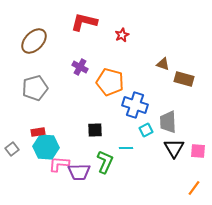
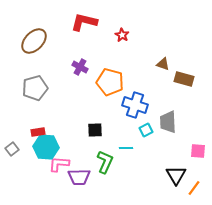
red star: rotated 16 degrees counterclockwise
black triangle: moved 2 px right, 27 px down
purple trapezoid: moved 5 px down
